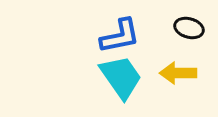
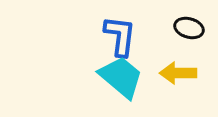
blue L-shape: rotated 72 degrees counterclockwise
cyan trapezoid: rotated 15 degrees counterclockwise
